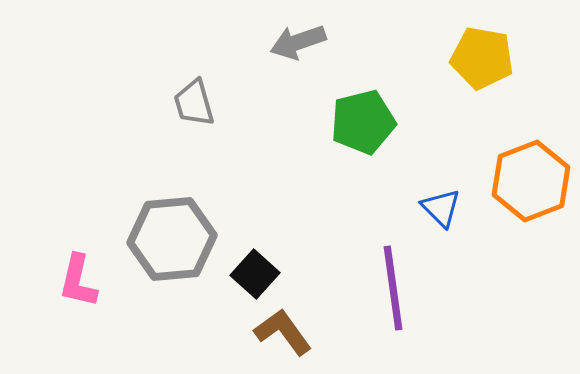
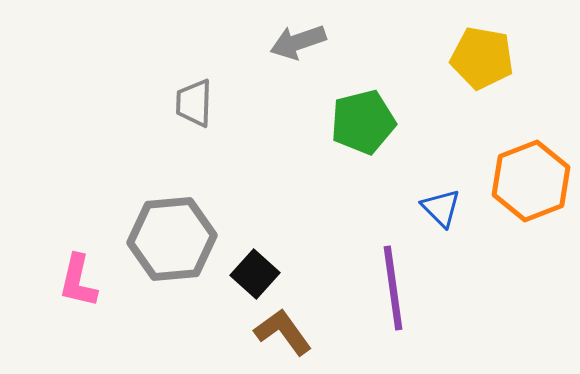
gray trapezoid: rotated 18 degrees clockwise
